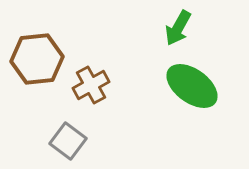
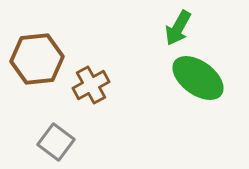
green ellipse: moved 6 px right, 8 px up
gray square: moved 12 px left, 1 px down
